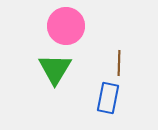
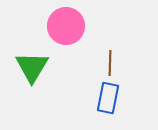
brown line: moved 9 px left
green triangle: moved 23 px left, 2 px up
